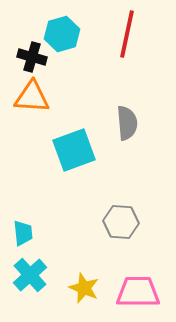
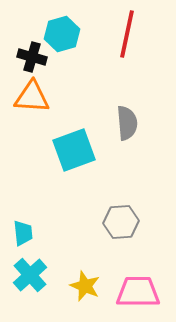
gray hexagon: rotated 8 degrees counterclockwise
yellow star: moved 1 px right, 2 px up
